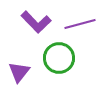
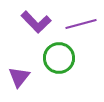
purple line: moved 1 px right
purple triangle: moved 5 px down
